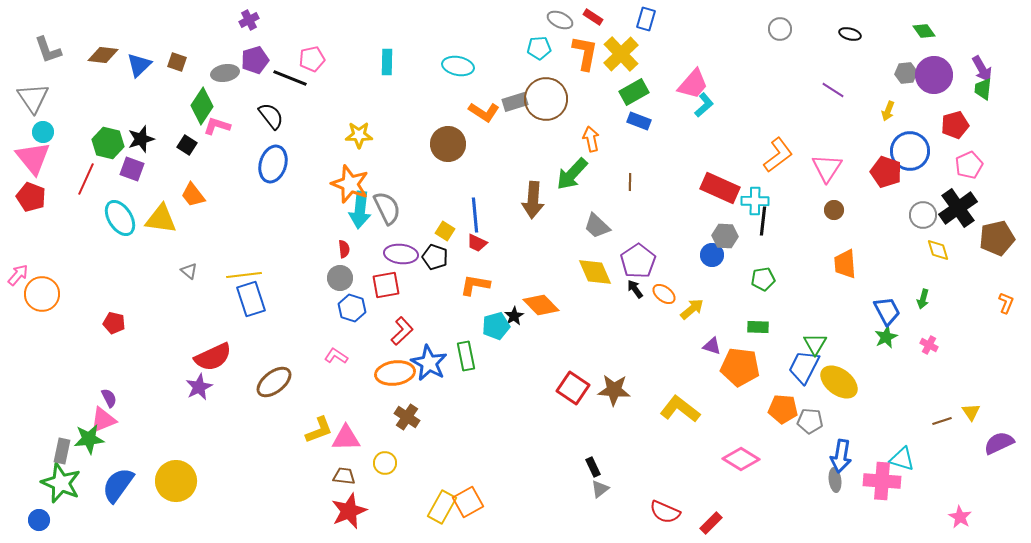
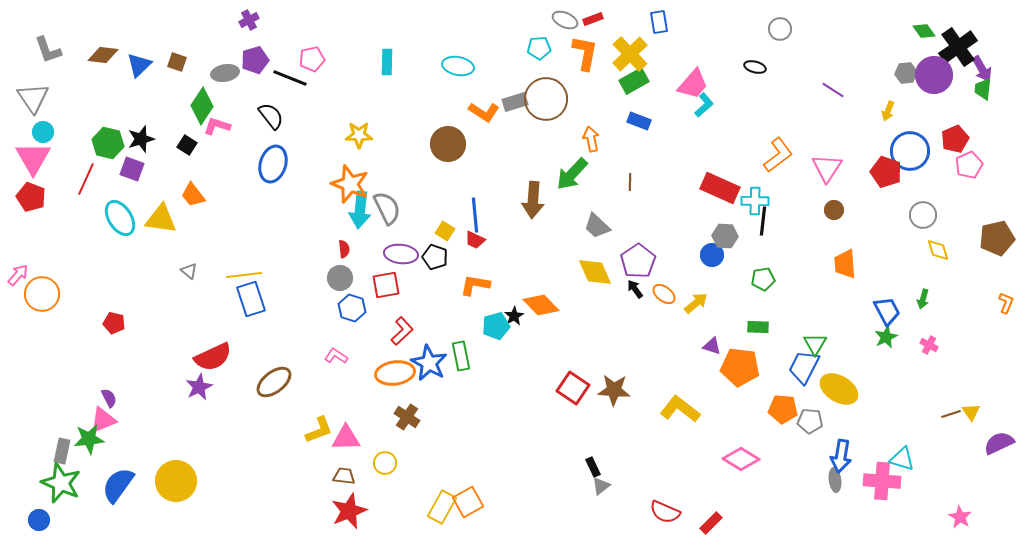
red rectangle at (593, 17): moved 2 px down; rotated 54 degrees counterclockwise
blue rectangle at (646, 19): moved 13 px right, 3 px down; rotated 25 degrees counterclockwise
gray ellipse at (560, 20): moved 5 px right
black ellipse at (850, 34): moved 95 px left, 33 px down
yellow cross at (621, 54): moved 9 px right
green rectangle at (634, 92): moved 11 px up
red pentagon at (955, 125): moved 14 px down; rotated 8 degrees counterclockwise
pink triangle at (33, 158): rotated 9 degrees clockwise
black cross at (958, 208): moved 161 px up
red trapezoid at (477, 243): moved 2 px left, 3 px up
yellow arrow at (692, 309): moved 4 px right, 6 px up
green rectangle at (466, 356): moved 5 px left
yellow ellipse at (839, 382): moved 7 px down; rotated 6 degrees counterclockwise
brown line at (942, 421): moved 9 px right, 7 px up
gray triangle at (600, 489): moved 1 px right, 3 px up
